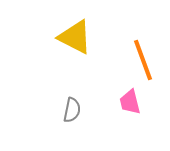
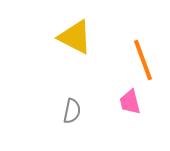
gray semicircle: moved 1 px down
